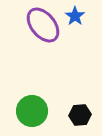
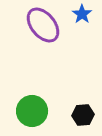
blue star: moved 7 px right, 2 px up
black hexagon: moved 3 px right
